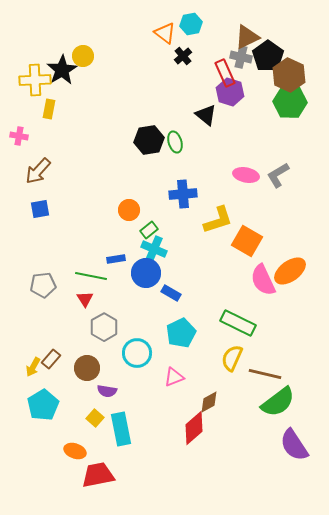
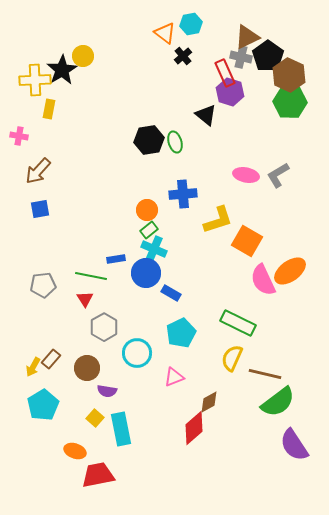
orange circle at (129, 210): moved 18 px right
